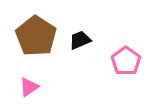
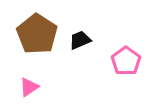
brown pentagon: moved 1 px right, 2 px up
